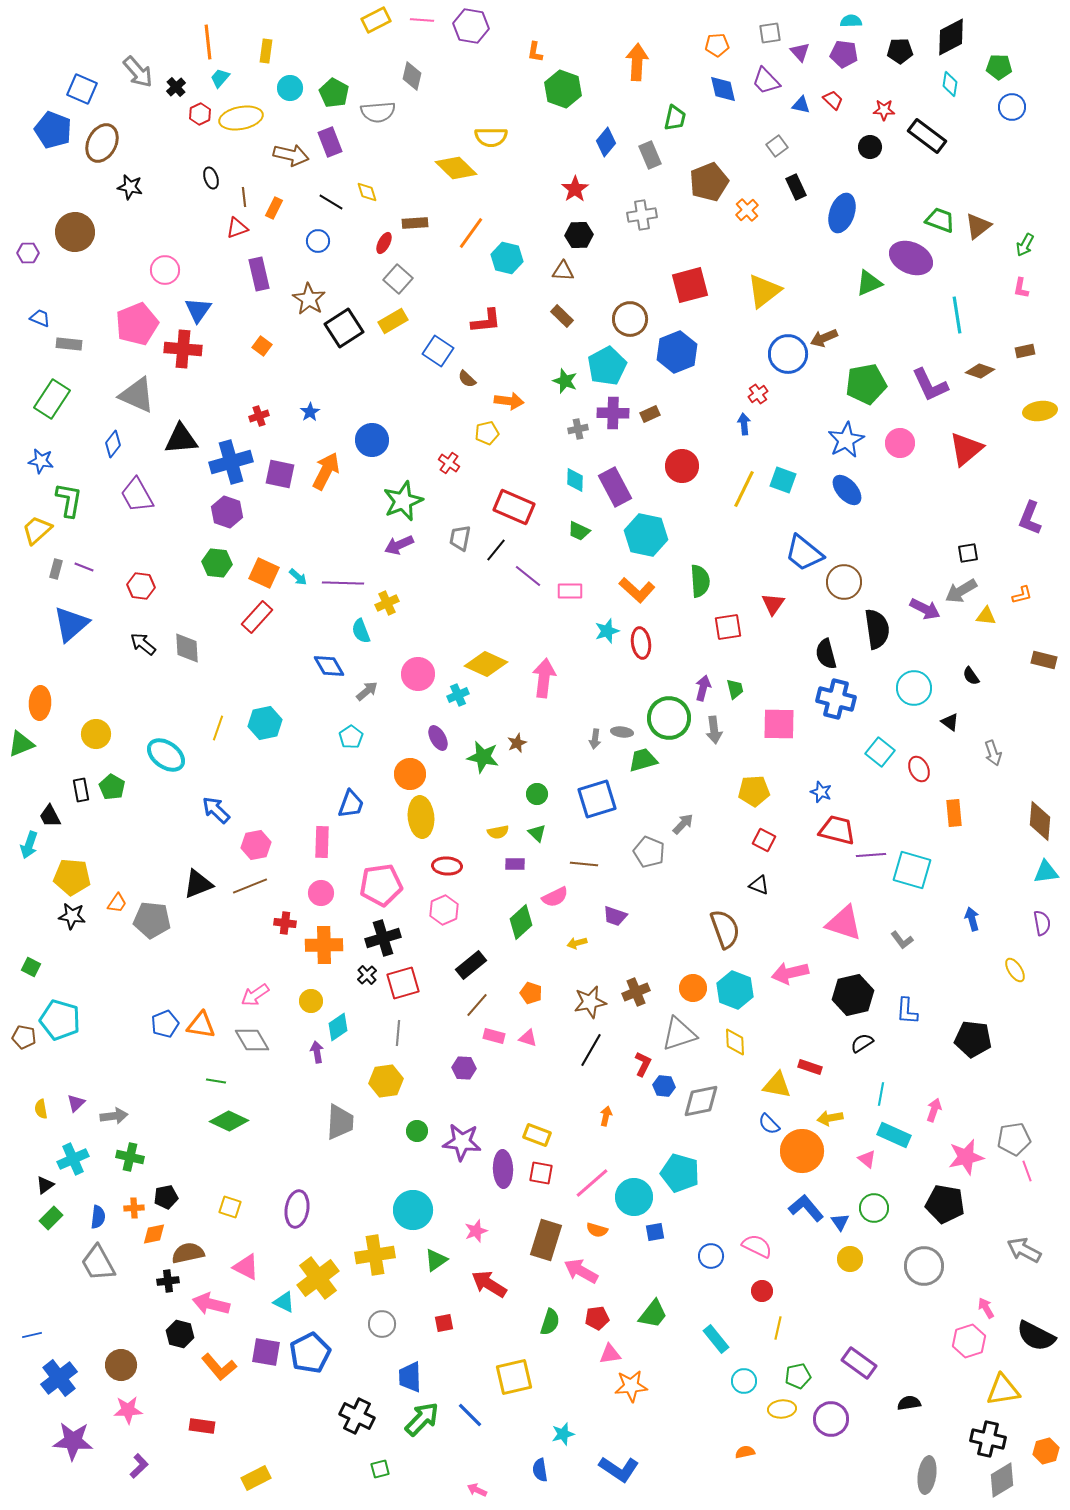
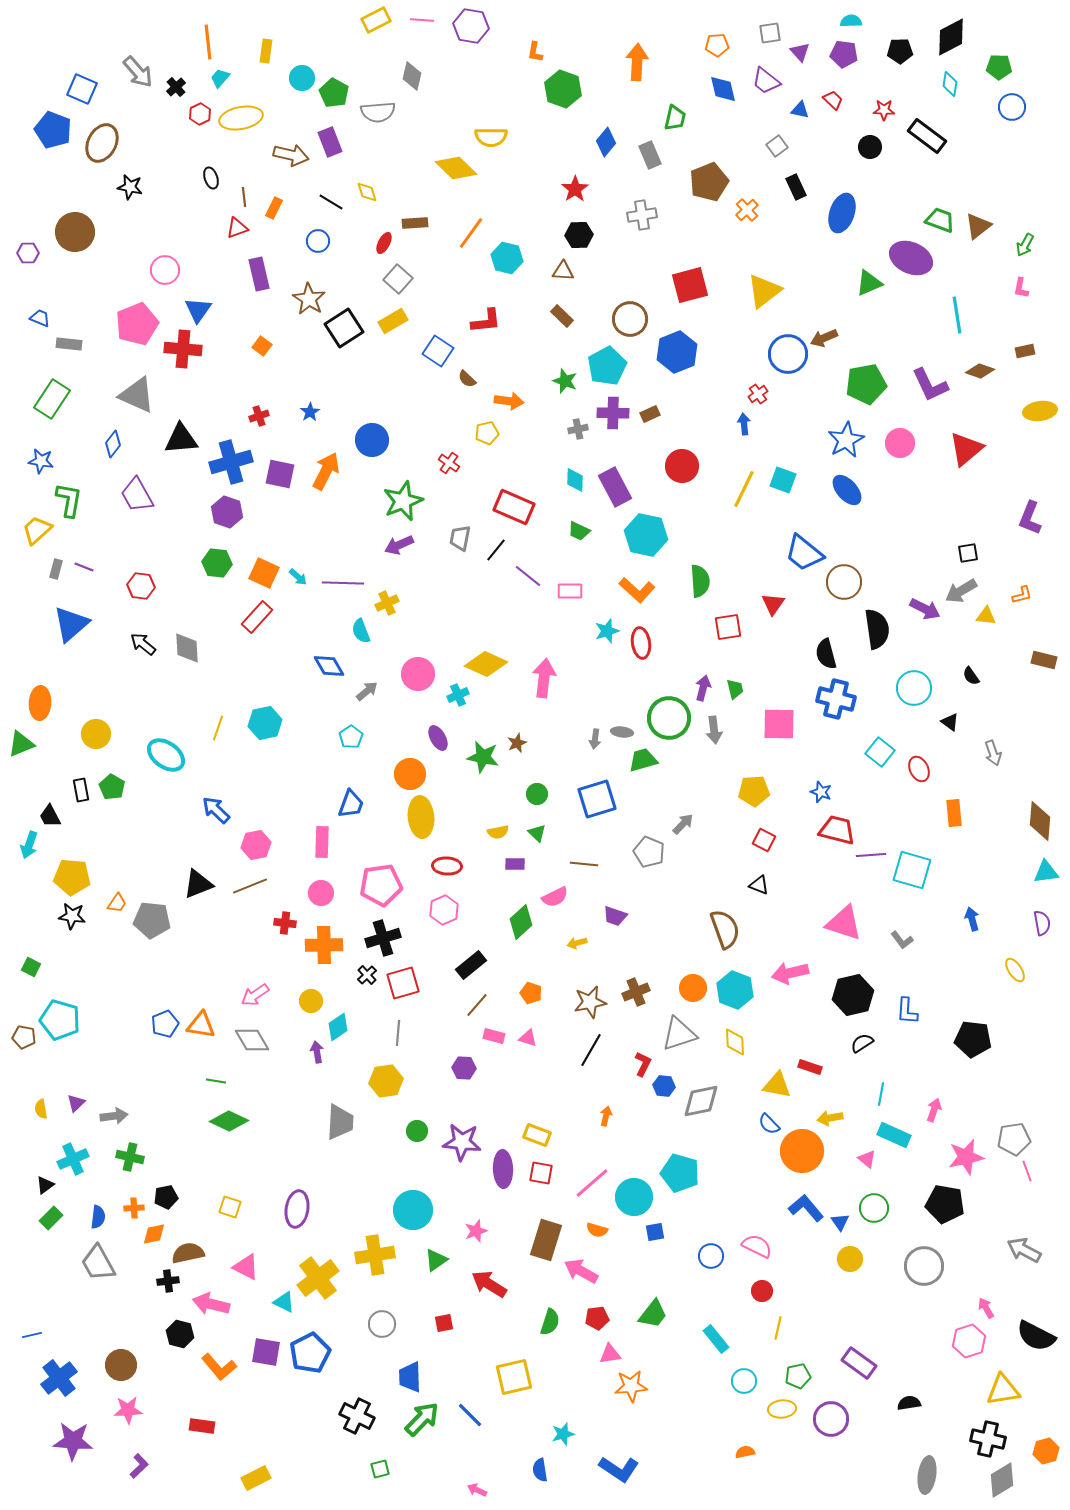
purple trapezoid at (766, 81): rotated 8 degrees counterclockwise
cyan circle at (290, 88): moved 12 px right, 10 px up
blue triangle at (801, 105): moved 1 px left, 5 px down
